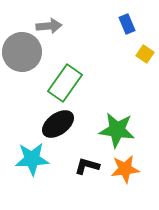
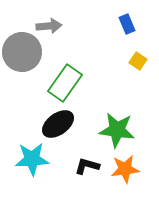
yellow square: moved 7 px left, 7 px down
